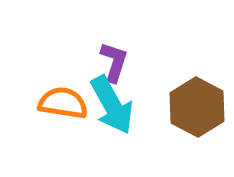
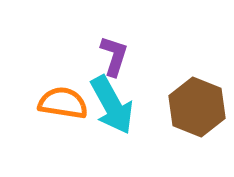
purple L-shape: moved 6 px up
brown hexagon: rotated 6 degrees counterclockwise
